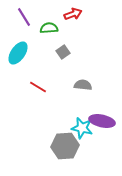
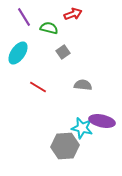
green semicircle: rotated 18 degrees clockwise
